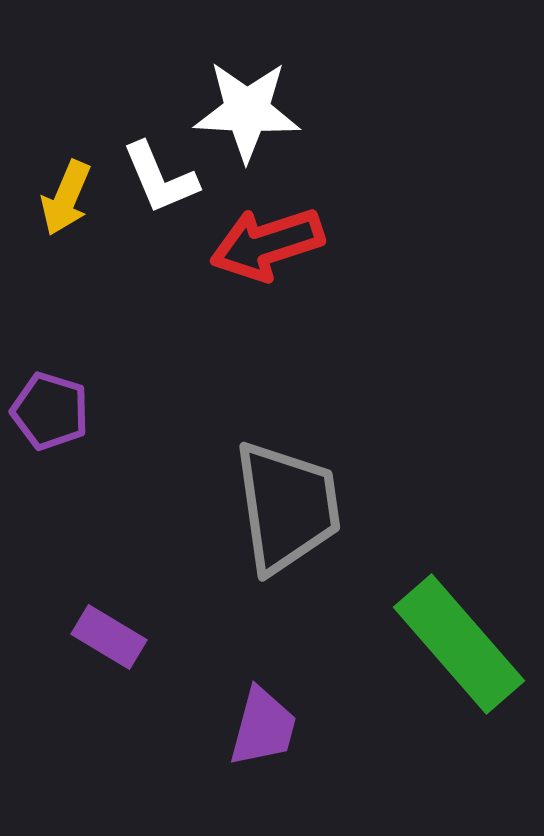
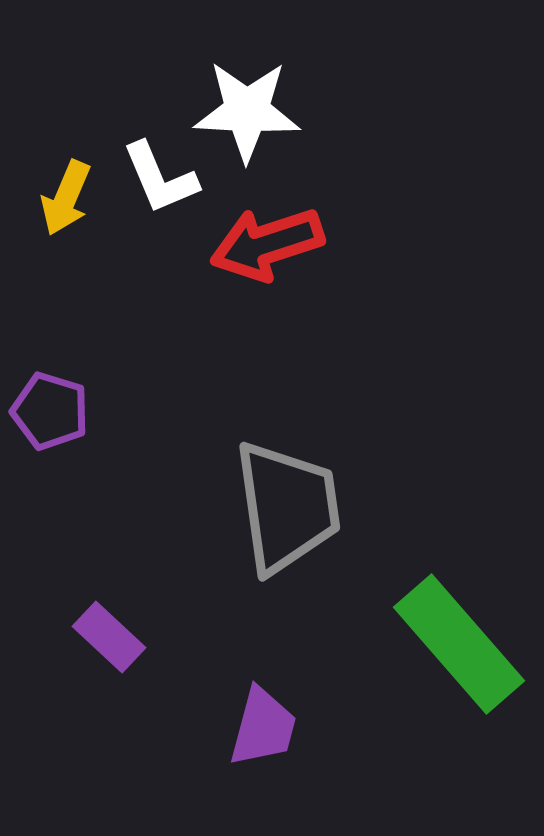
purple rectangle: rotated 12 degrees clockwise
